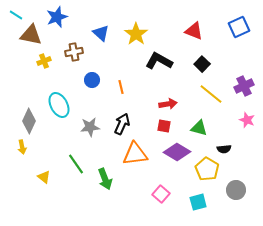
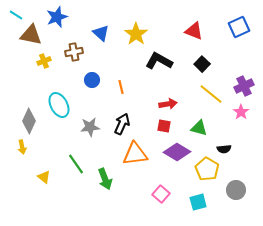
pink star: moved 6 px left, 8 px up; rotated 14 degrees clockwise
